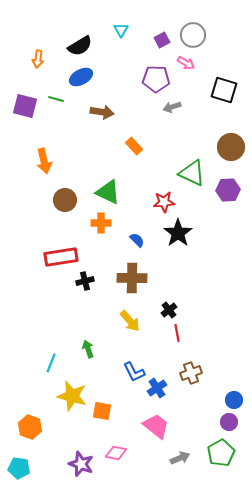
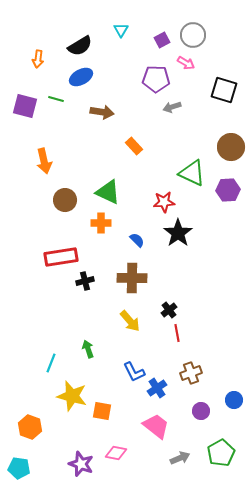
purple circle at (229, 422): moved 28 px left, 11 px up
